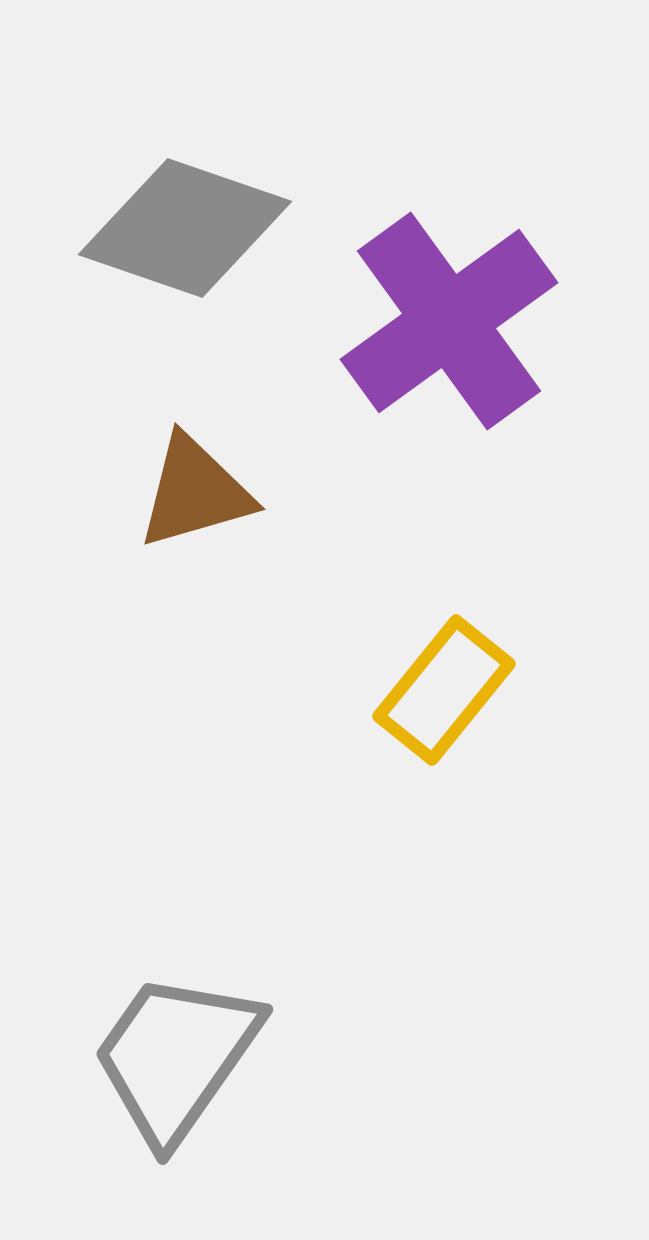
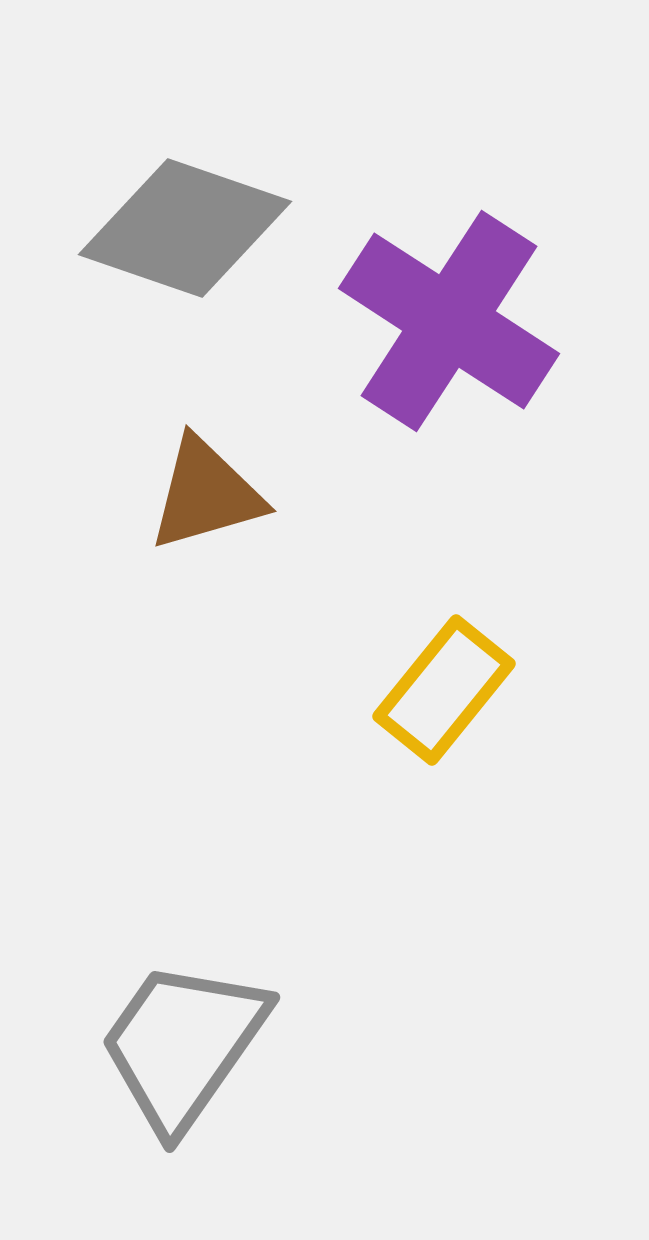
purple cross: rotated 21 degrees counterclockwise
brown triangle: moved 11 px right, 2 px down
gray trapezoid: moved 7 px right, 12 px up
